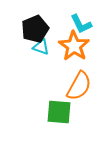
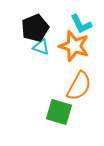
black pentagon: moved 1 px up
orange star: rotated 16 degrees counterclockwise
green square: rotated 12 degrees clockwise
